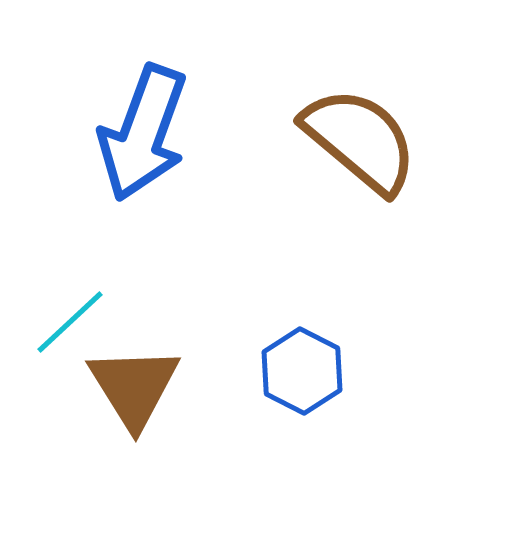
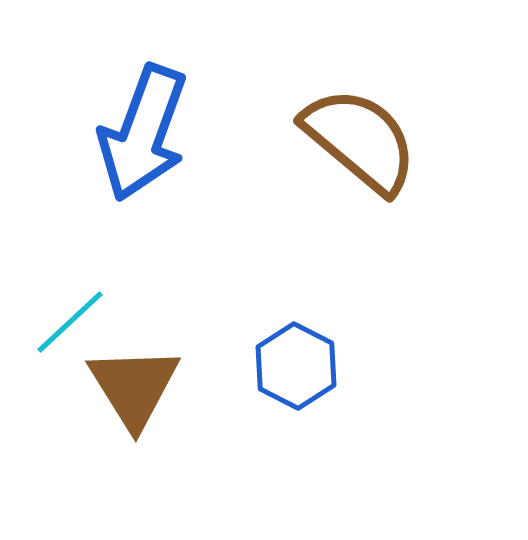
blue hexagon: moved 6 px left, 5 px up
